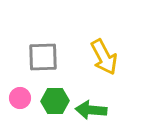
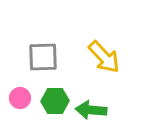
yellow arrow: rotated 15 degrees counterclockwise
